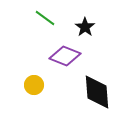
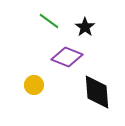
green line: moved 4 px right, 3 px down
purple diamond: moved 2 px right, 1 px down
